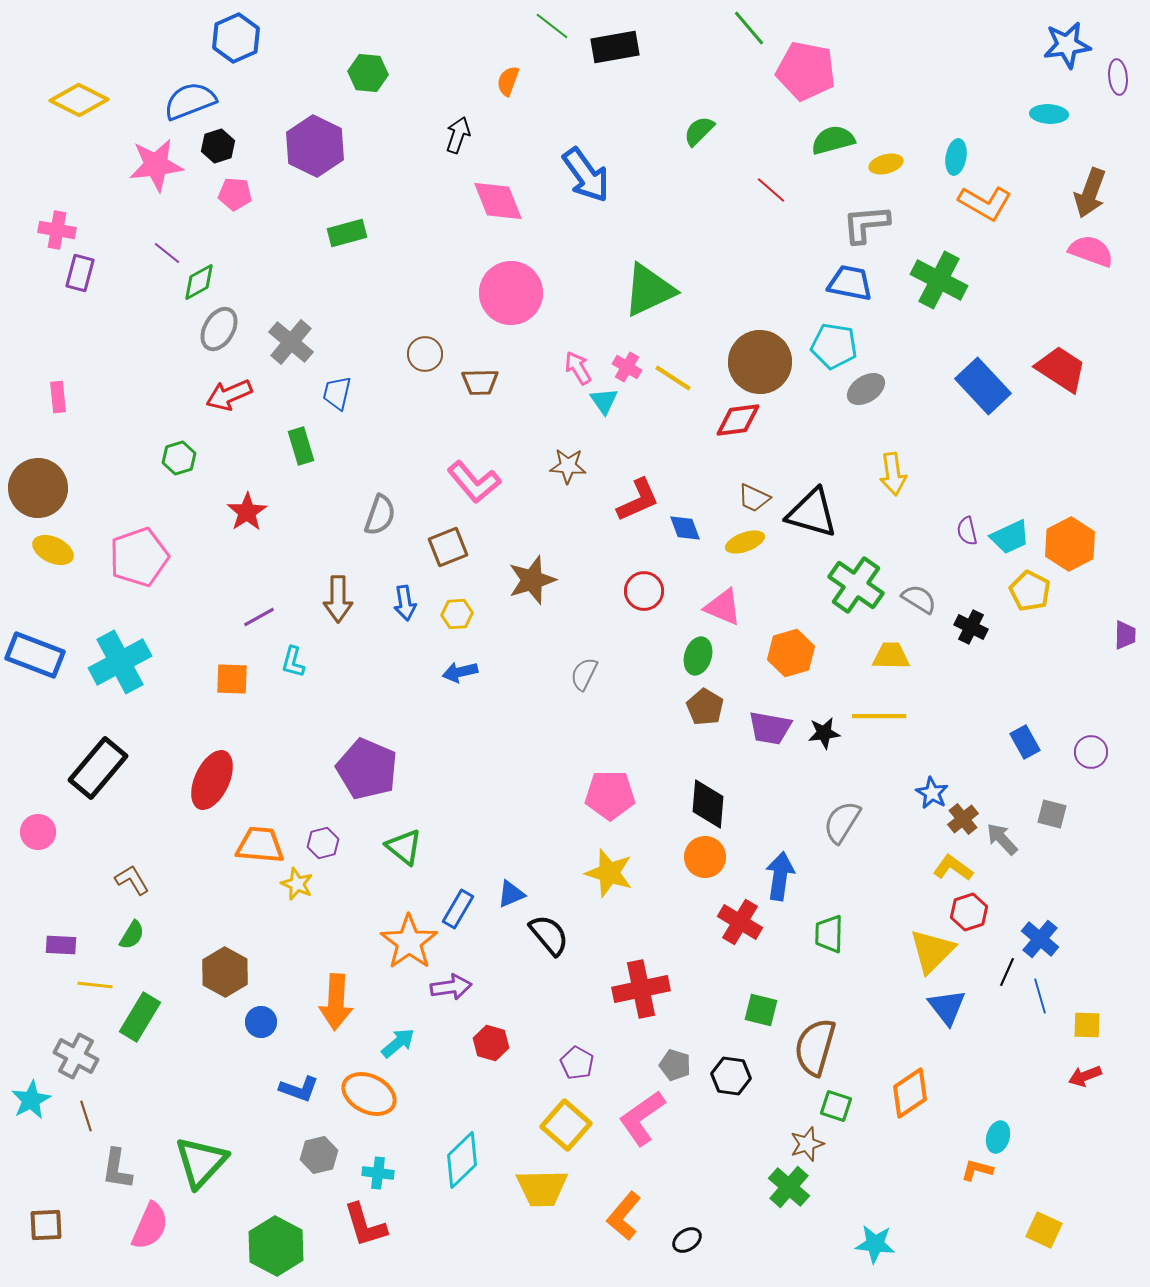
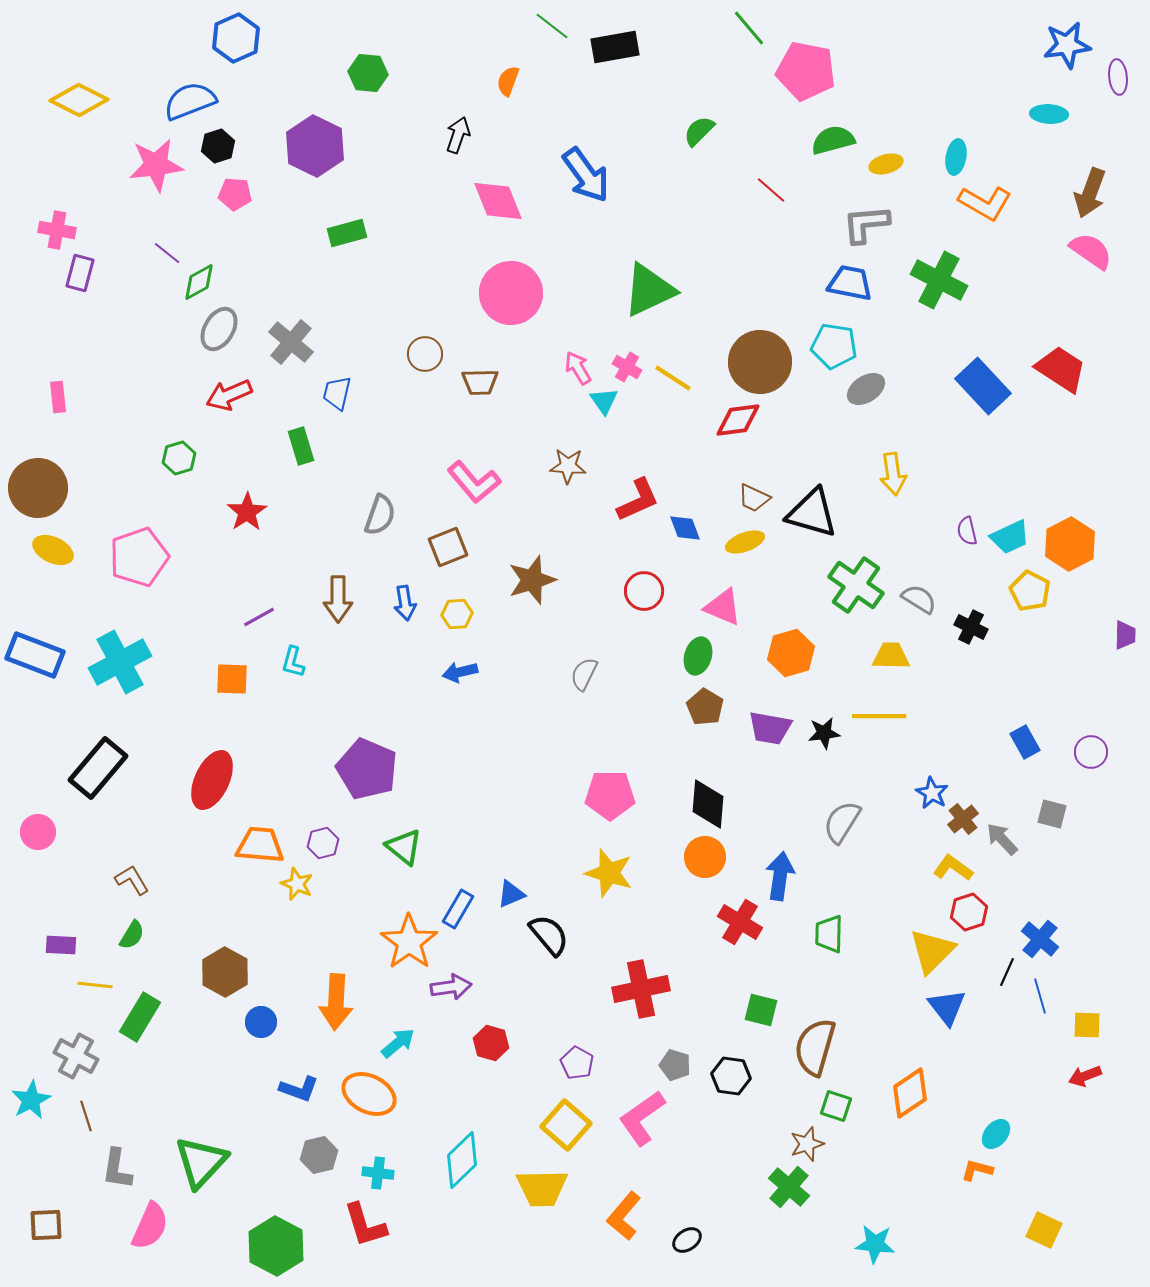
pink semicircle at (1091, 251): rotated 15 degrees clockwise
cyan ellipse at (998, 1137): moved 2 px left, 3 px up; rotated 24 degrees clockwise
